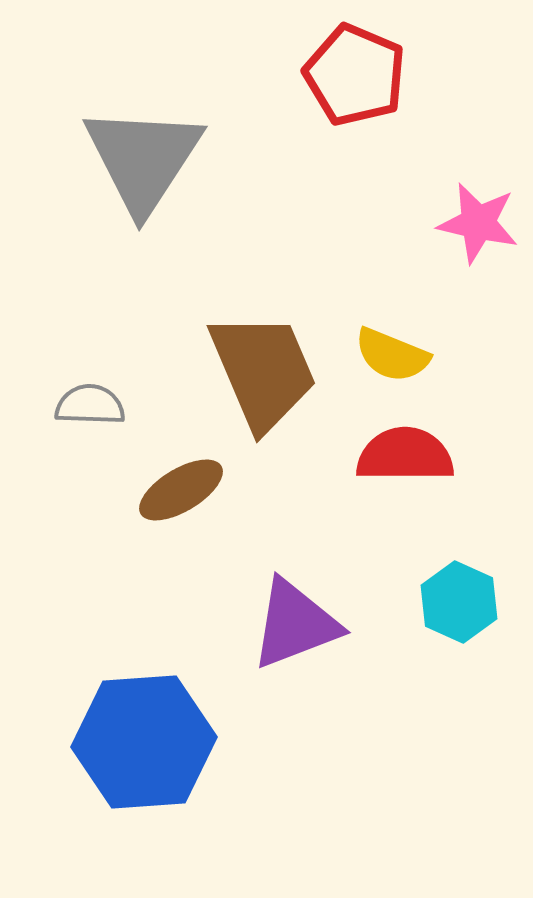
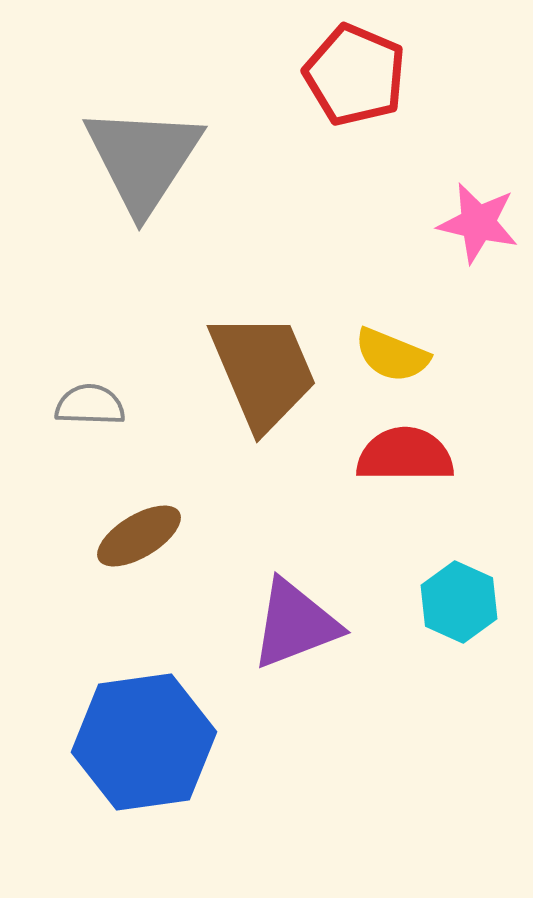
brown ellipse: moved 42 px left, 46 px down
blue hexagon: rotated 4 degrees counterclockwise
